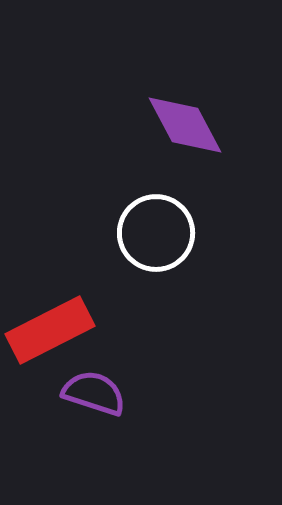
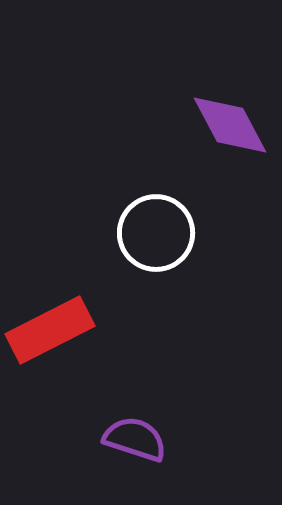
purple diamond: moved 45 px right
purple semicircle: moved 41 px right, 46 px down
